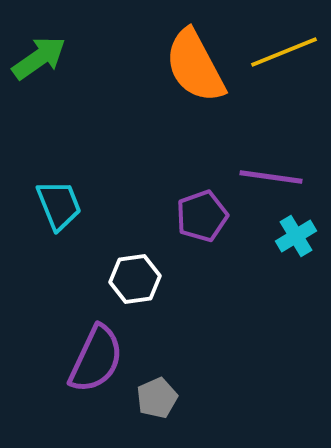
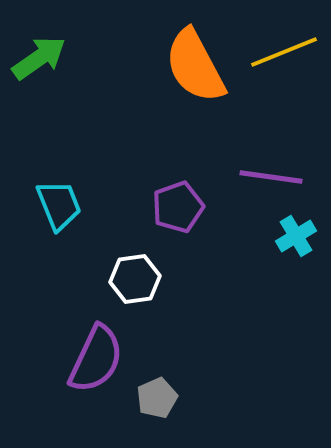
purple pentagon: moved 24 px left, 9 px up
